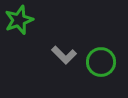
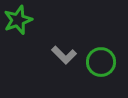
green star: moved 1 px left
